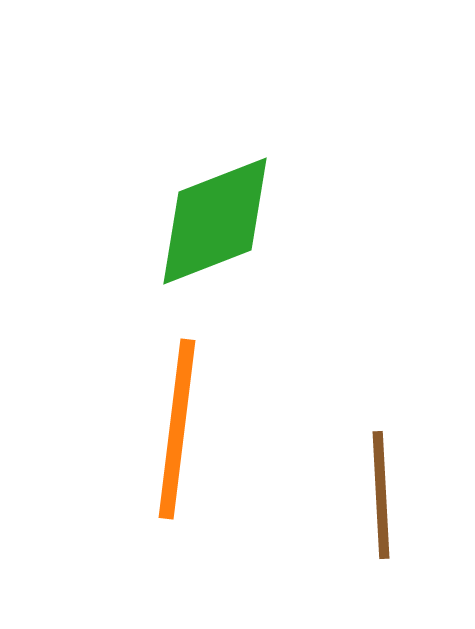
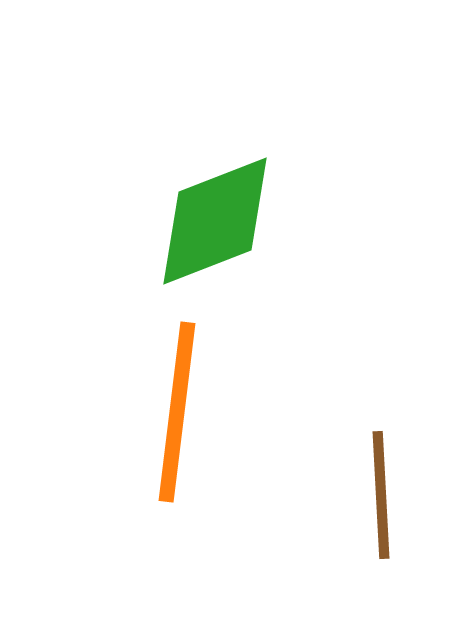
orange line: moved 17 px up
